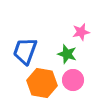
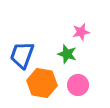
blue trapezoid: moved 3 px left, 4 px down
pink circle: moved 5 px right, 5 px down
